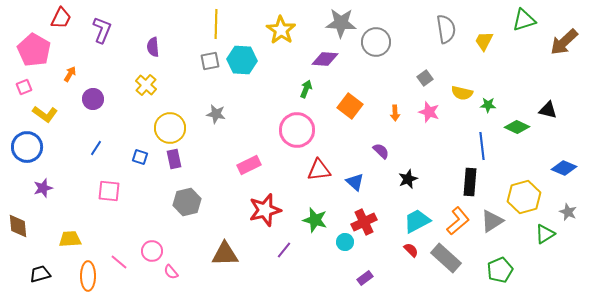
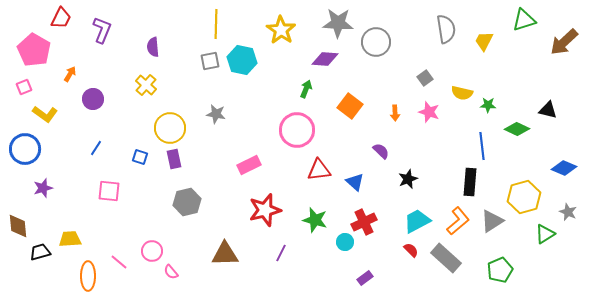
gray star at (341, 23): moved 3 px left
cyan hexagon at (242, 60): rotated 8 degrees clockwise
green diamond at (517, 127): moved 2 px down
blue circle at (27, 147): moved 2 px left, 2 px down
purple line at (284, 250): moved 3 px left, 3 px down; rotated 12 degrees counterclockwise
black trapezoid at (40, 274): moved 22 px up
